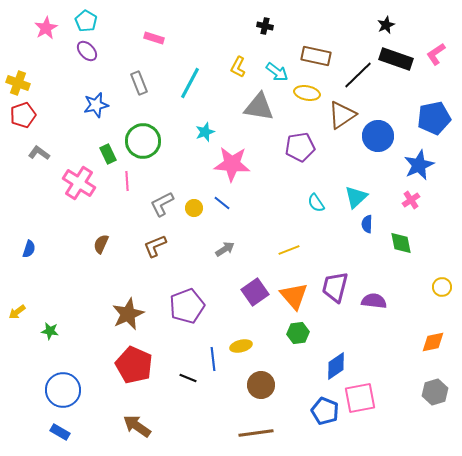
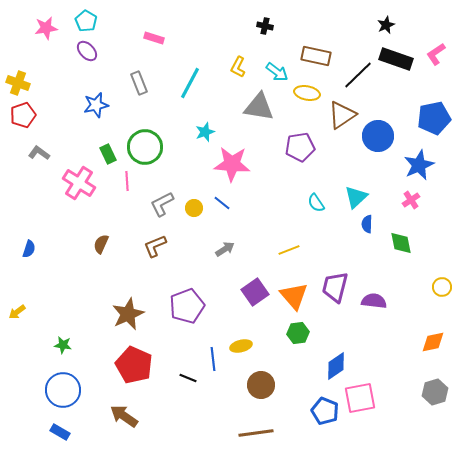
pink star at (46, 28): rotated 20 degrees clockwise
green circle at (143, 141): moved 2 px right, 6 px down
green star at (50, 331): moved 13 px right, 14 px down
brown arrow at (137, 426): moved 13 px left, 10 px up
